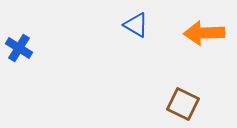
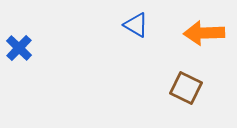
blue cross: rotated 12 degrees clockwise
brown square: moved 3 px right, 16 px up
